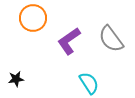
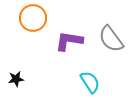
purple L-shape: rotated 44 degrees clockwise
cyan semicircle: moved 1 px right, 1 px up
